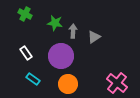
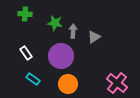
green cross: rotated 24 degrees counterclockwise
